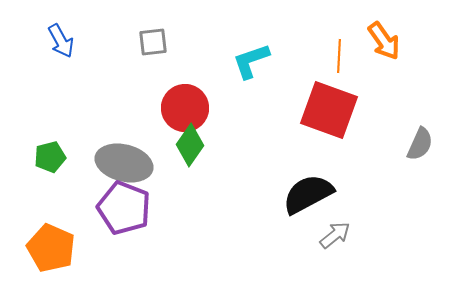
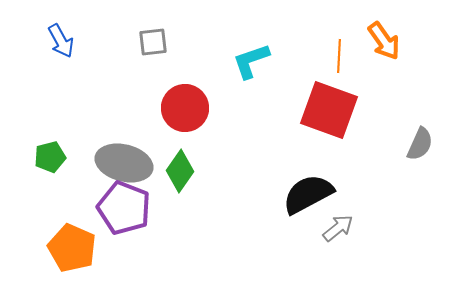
green diamond: moved 10 px left, 26 px down
gray arrow: moved 3 px right, 7 px up
orange pentagon: moved 21 px right
